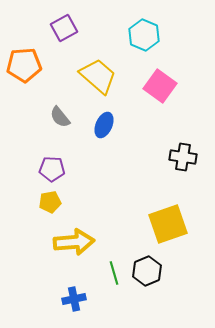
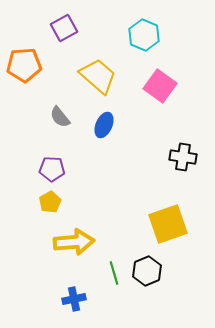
yellow pentagon: rotated 20 degrees counterclockwise
